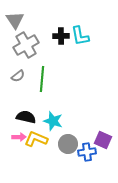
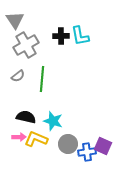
purple square: moved 6 px down
